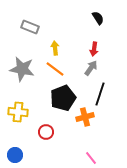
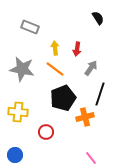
red arrow: moved 17 px left
